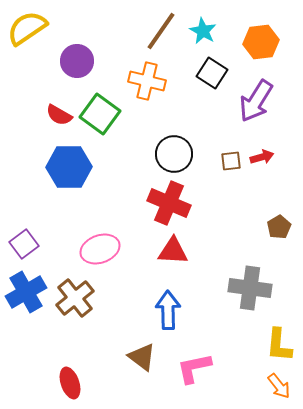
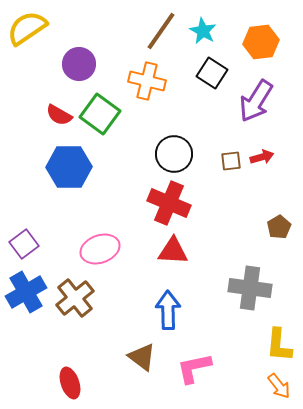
purple circle: moved 2 px right, 3 px down
